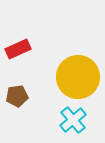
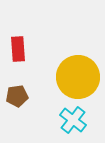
red rectangle: rotated 70 degrees counterclockwise
cyan cross: rotated 12 degrees counterclockwise
